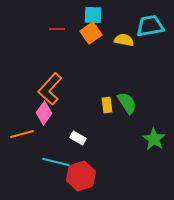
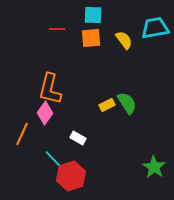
cyan trapezoid: moved 5 px right, 2 px down
orange square: moved 5 px down; rotated 30 degrees clockwise
yellow semicircle: rotated 42 degrees clockwise
orange L-shape: rotated 28 degrees counterclockwise
yellow rectangle: rotated 70 degrees clockwise
pink diamond: moved 1 px right
orange line: rotated 50 degrees counterclockwise
green star: moved 28 px down
cyan line: rotated 32 degrees clockwise
red hexagon: moved 10 px left
